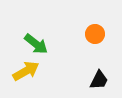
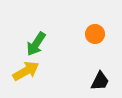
green arrow: rotated 85 degrees clockwise
black trapezoid: moved 1 px right, 1 px down
